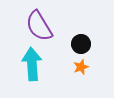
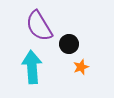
black circle: moved 12 px left
cyan arrow: moved 3 px down
